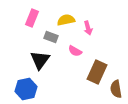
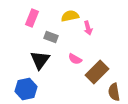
yellow semicircle: moved 4 px right, 4 px up
pink semicircle: moved 8 px down
brown rectangle: rotated 20 degrees clockwise
brown semicircle: moved 2 px left, 3 px down
